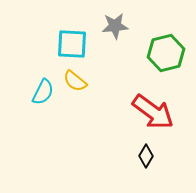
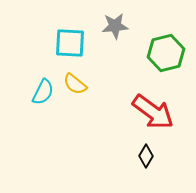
cyan square: moved 2 px left, 1 px up
yellow semicircle: moved 3 px down
